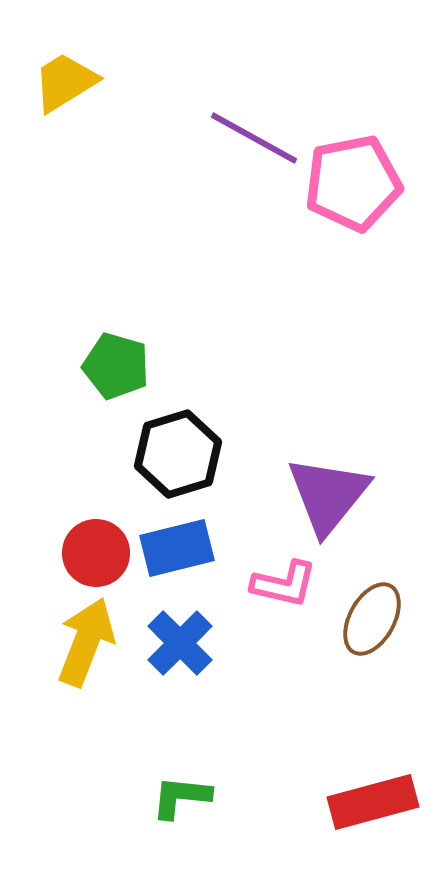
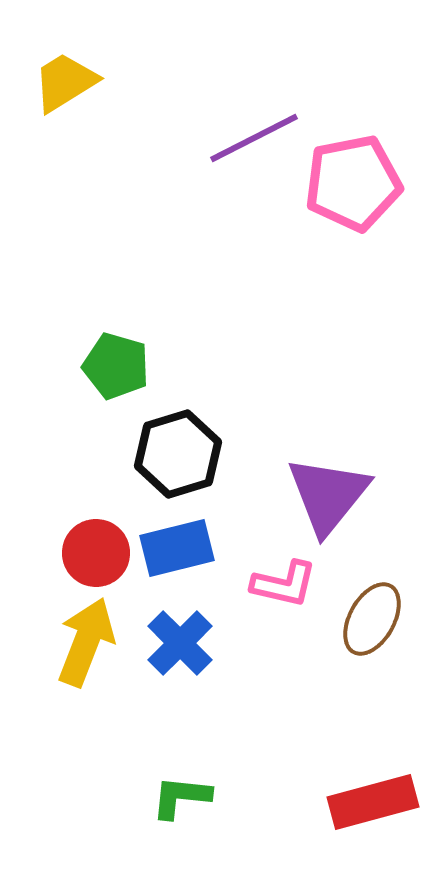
purple line: rotated 56 degrees counterclockwise
